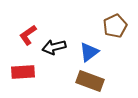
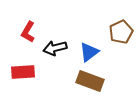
brown pentagon: moved 6 px right, 6 px down
red L-shape: moved 3 px up; rotated 25 degrees counterclockwise
black arrow: moved 1 px right, 1 px down
